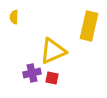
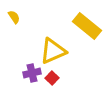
yellow semicircle: rotated 144 degrees clockwise
yellow rectangle: moved 2 px left; rotated 64 degrees counterclockwise
red square: rotated 32 degrees clockwise
